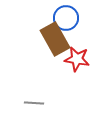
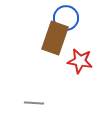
brown rectangle: moved 1 px up; rotated 48 degrees clockwise
red star: moved 3 px right, 2 px down
